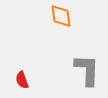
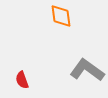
gray L-shape: rotated 56 degrees counterclockwise
